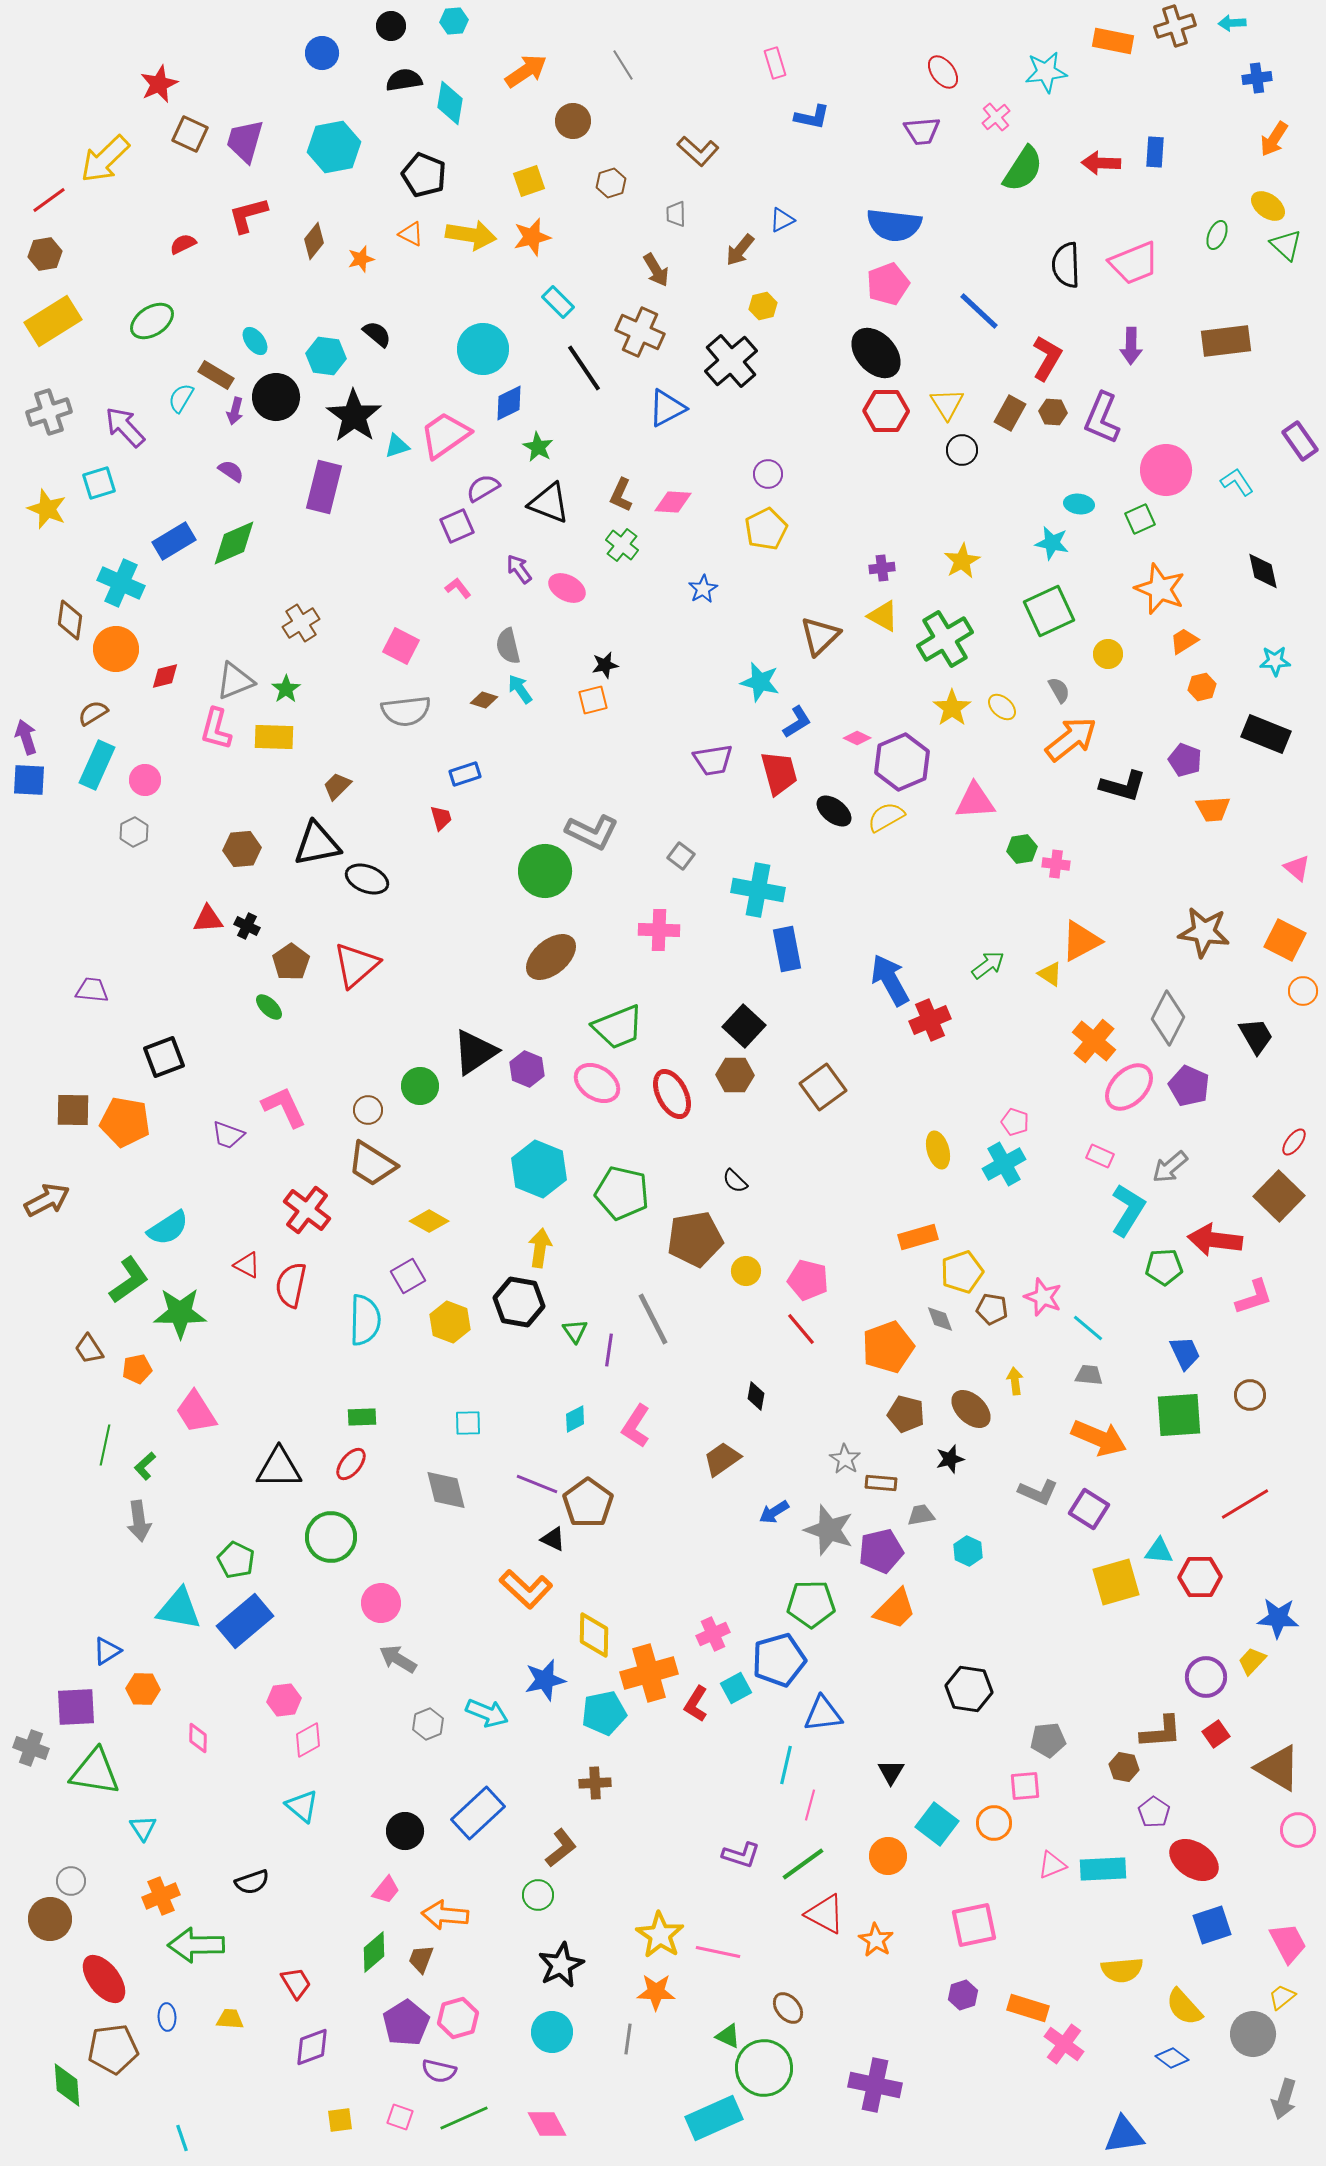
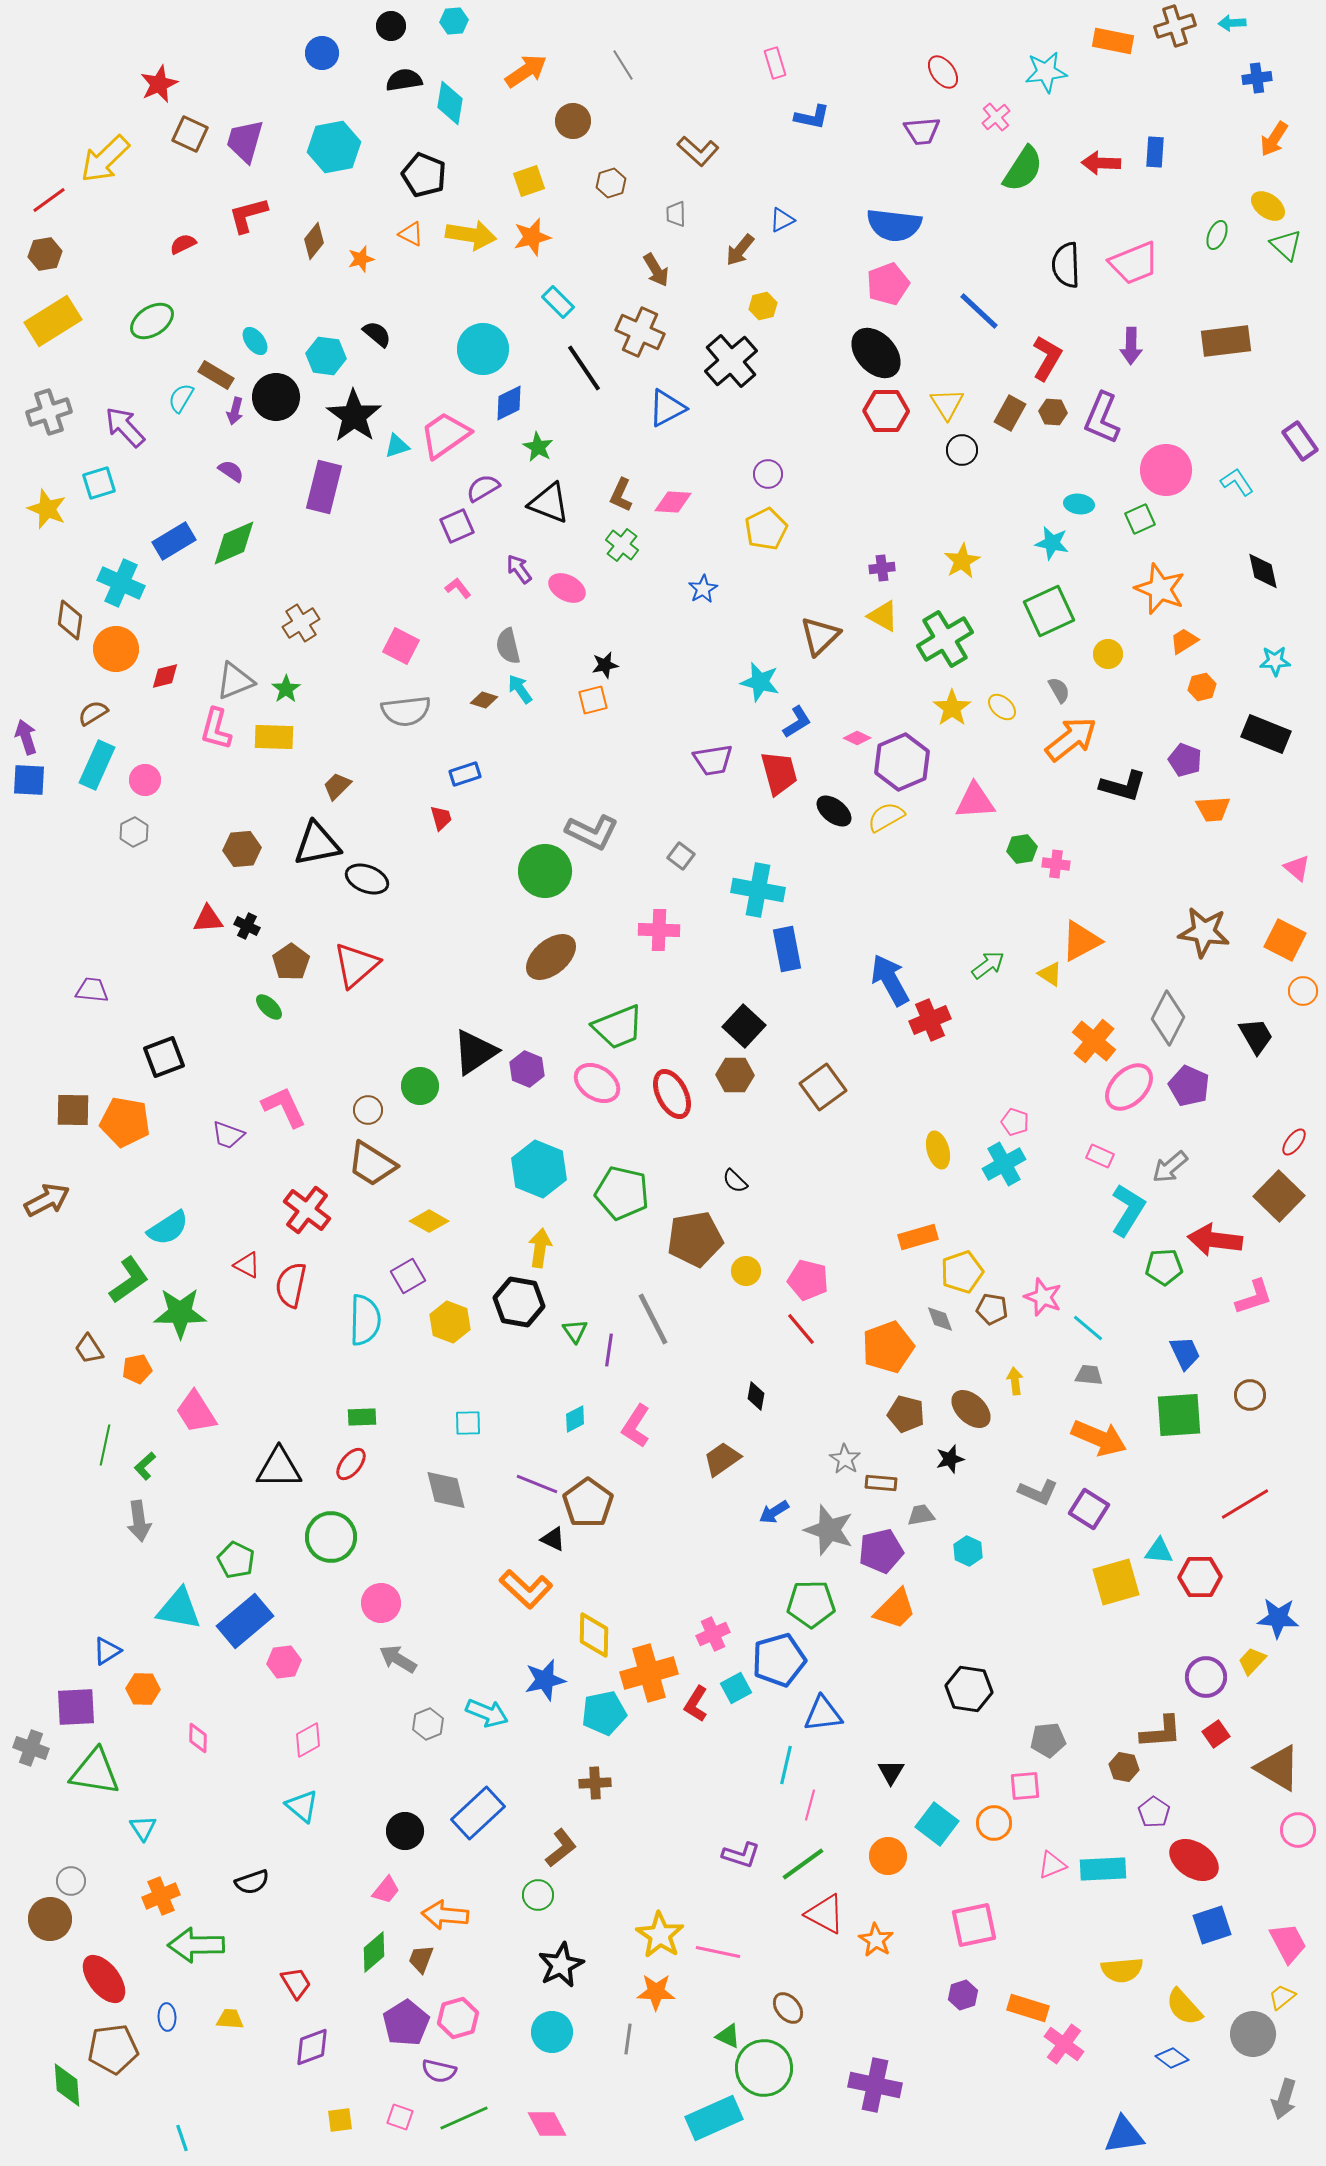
pink hexagon at (284, 1700): moved 38 px up
